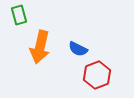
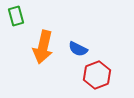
green rectangle: moved 3 px left, 1 px down
orange arrow: moved 3 px right
